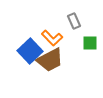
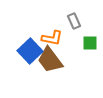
orange L-shape: rotated 35 degrees counterclockwise
brown trapezoid: rotated 80 degrees clockwise
